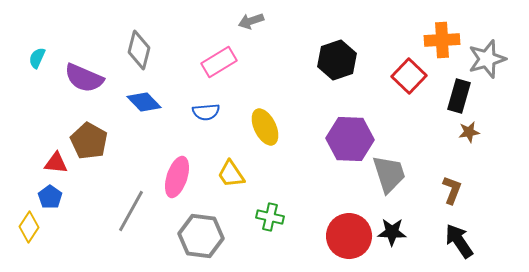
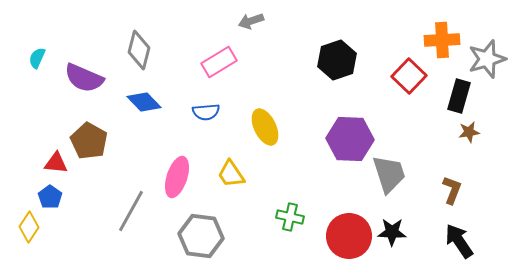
green cross: moved 20 px right
